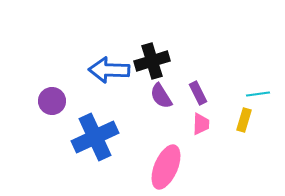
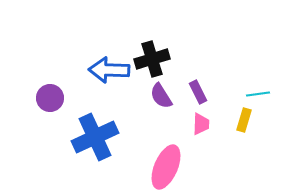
black cross: moved 2 px up
purple rectangle: moved 1 px up
purple circle: moved 2 px left, 3 px up
